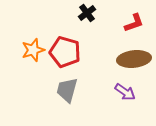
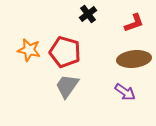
black cross: moved 1 px right, 1 px down
orange star: moved 4 px left; rotated 30 degrees clockwise
gray trapezoid: moved 4 px up; rotated 20 degrees clockwise
